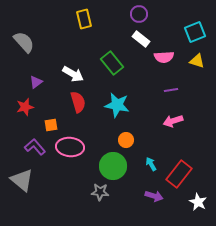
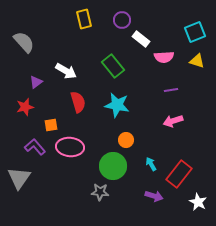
purple circle: moved 17 px left, 6 px down
green rectangle: moved 1 px right, 3 px down
white arrow: moved 7 px left, 3 px up
gray triangle: moved 3 px left, 2 px up; rotated 25 degrees clockwise
